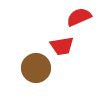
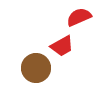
red trapezoid: rotated 20 degrees counterclockwise
